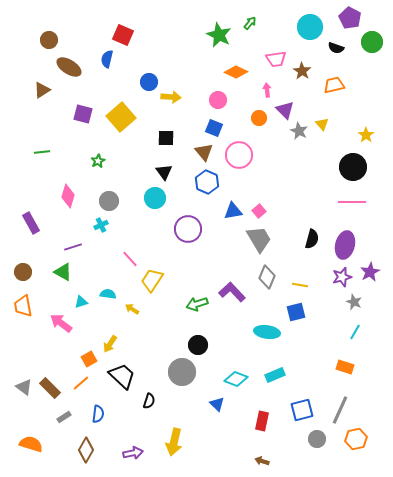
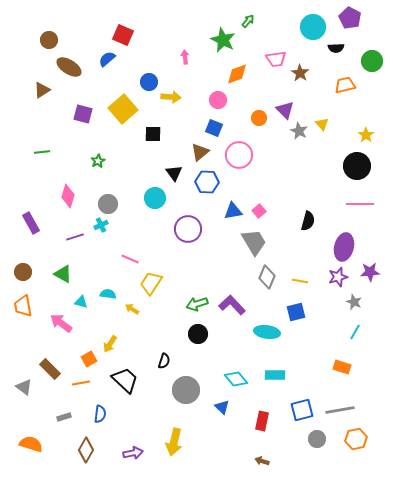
green arrow at (250, 23): moved 2 px left, 2 px up
cyan circle at (310, 27): moved 3 px right
green star at (219, 35): moved 4 px right, 5 px down
green circle at (372, 42): moved 19 px down
black semicircle at (336, 48): rotated 21 degrees counterclockwise
blue semicircle at (107, 59): rotated 36 degrees clockwise
brown star at (302, 71): moved 2 px left, 2 px down
orange diamond at (236, 72): moved 1 px right, 2 px down; rotated 45 degrees counterclockwise
orange trapezoid at (334, 85): moved 11 px right
pink arrow at (267, 90): moved 82 px left, 33 px up
yellow square at (121, 117): moved 2 px right, 8 px up
black square at (166, 138): moved 13 px left, 4 px up
brown triangle at (204, 152): moved 4 px left; rotated 30 degrees clockwise
black circle at (353, 167): moved 4 px right, 1 px up
black triangle at (164, 172): moved 10 px right, 1 px down
blue hexagon at (207, 182): rotated 20 degrees counterclockwise
gray circle at (109, 201): moved 1 px left, 3 px down
pink line at (352, 202): moved 8 px right, 2 px down
gray trapezoid at (259, 239): moved 5 px left, 3 px down
black semicircle at (312, 239): moved 4 px left, 18 px up
purple ellipse at (345, 245): moved 1 px left, 2 px down
purple line at (73, 247): moved 2 px right, 10 px up
pink line at (130, 259): rotated 24 degrees counterclockwise
green triangle at (63, 272): moved 2 px down
purple star at (370, 272): rotated 24 degrees clockwise
purple star at (342, 277): moved 4 px left
yellow trapezoid at (152, 280): moved 1 px left, 3 px down
yellow line at (300, 285): moved 4 px up
purple L-shape at (232, 292): moved 13 px down
cyan triangle at (81, 302): rotated 32 degrees clockwise
black circle at (198, 345): moved 11 px up
orange rectangle at (345, 367): moved 3 px left
gray circle at (182, 372): moved 4 px right, 18 px down
cyan rectangle at (275, 375): rotated 24 degrees clockwise
black trapezoid at (122, 376): moved 3 px right, 4 px down
cyan diamond at (236, 379): rotated 30 degrees clockwise
orange line at (81, 383): rotated 30 degrees clockwise
brown rectangle at (50, 388): moved 19 px up
black semicircle at (149, 401): moved 15 px right, 40 px up
blue triangle at (217, 404): moved 5 px right, 3 px down
gray line at (340, 410): rotated 56 degrees clockwise
blue semicircle at (98, 414): moved 2 px right
gray rectangle at (64, 417): rotated 16 degrees clockwise
